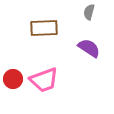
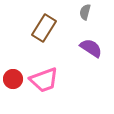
gray semicircle: moved 4 px left
brown rectangle: rotated 56 degrees counterclockwise
purple semicircle: moved 2 px right
